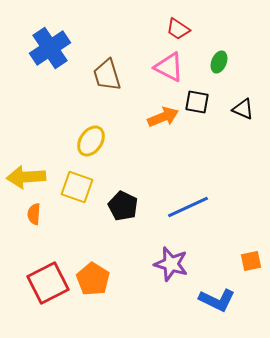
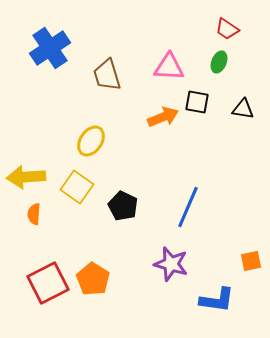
red trapezoid: moved 49 px right
pink triangle: rotated 24 degrees counterclockwise
black triangle: rotated 15 degrees counterclockwise
yellow square: rotated 16 degrees clockwise
blue line: rotated 42 degrees counterclockwise
blue L-shape: rotated 18 degrees counterclockwise
